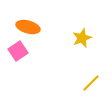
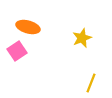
pink square: moved 1 px left
yellow line: rotated 24 degrees counterclockwise
